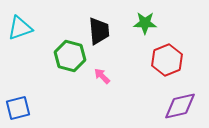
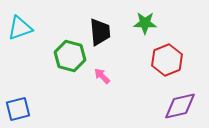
black trapezoid: moved 1 px right, 1 px down
blue square: moved 1 px down
